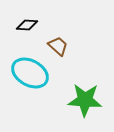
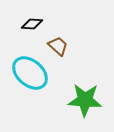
black diamond: moved 5 px right, 1 px up
cyan ellipse: rotated 12 degrees clockwise
